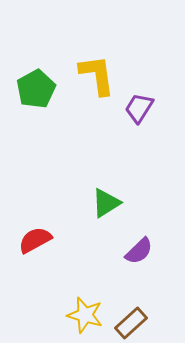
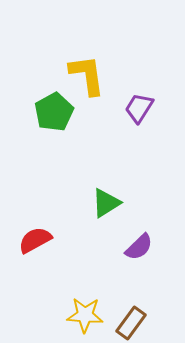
yellow L-shape: moved 10 px left
green pentagon: moved 18 px right, 23 px down
purple semicircle: moved 4 px up
yellow star: rotated 12 degrees counterclockwise
brown rectangle: rotated 12 degrees counterclockwise
